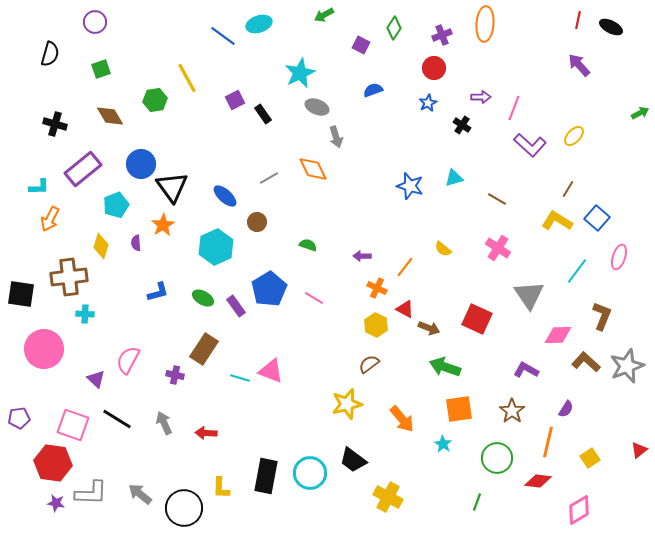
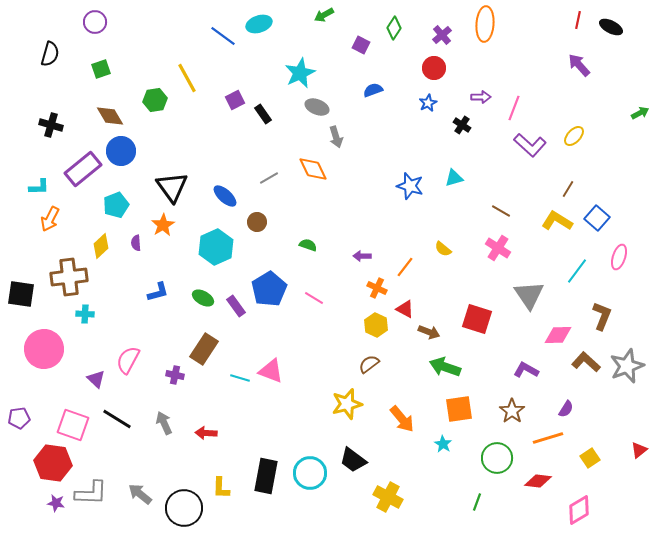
purple cross at (442, 35): rotated 18 degrees counterclockwise
black cross at (55, 124): moved 4 px left, 1 px down
blue circle at (141, 164): moved 20 px left, 13 px up
brown line at (497, 199): moved 4 px right, 12 px down
yellow diamond at (101, 246): rotated 30 degrees clockwise
red square at (477, 319): rotated 8 degrees counterclockwise
brown arrow at (429, 328): moved 4 px down
orange line at (548, 442): moved 4 px up; rotated 60 degrees clockwise
